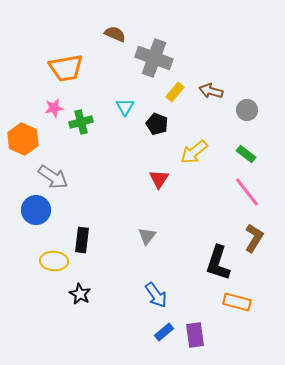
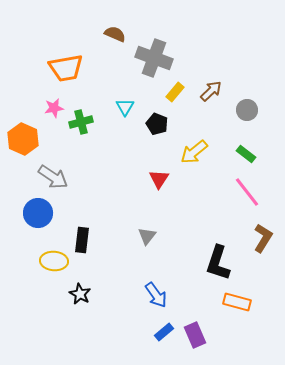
brown arrow: rotated 120 degrees clockwise
blue circle: moved 2 px right, 3 px down
brown L-shape: moved 9 px right
purple rectangle: rotated 15 degrees counterclockwise
